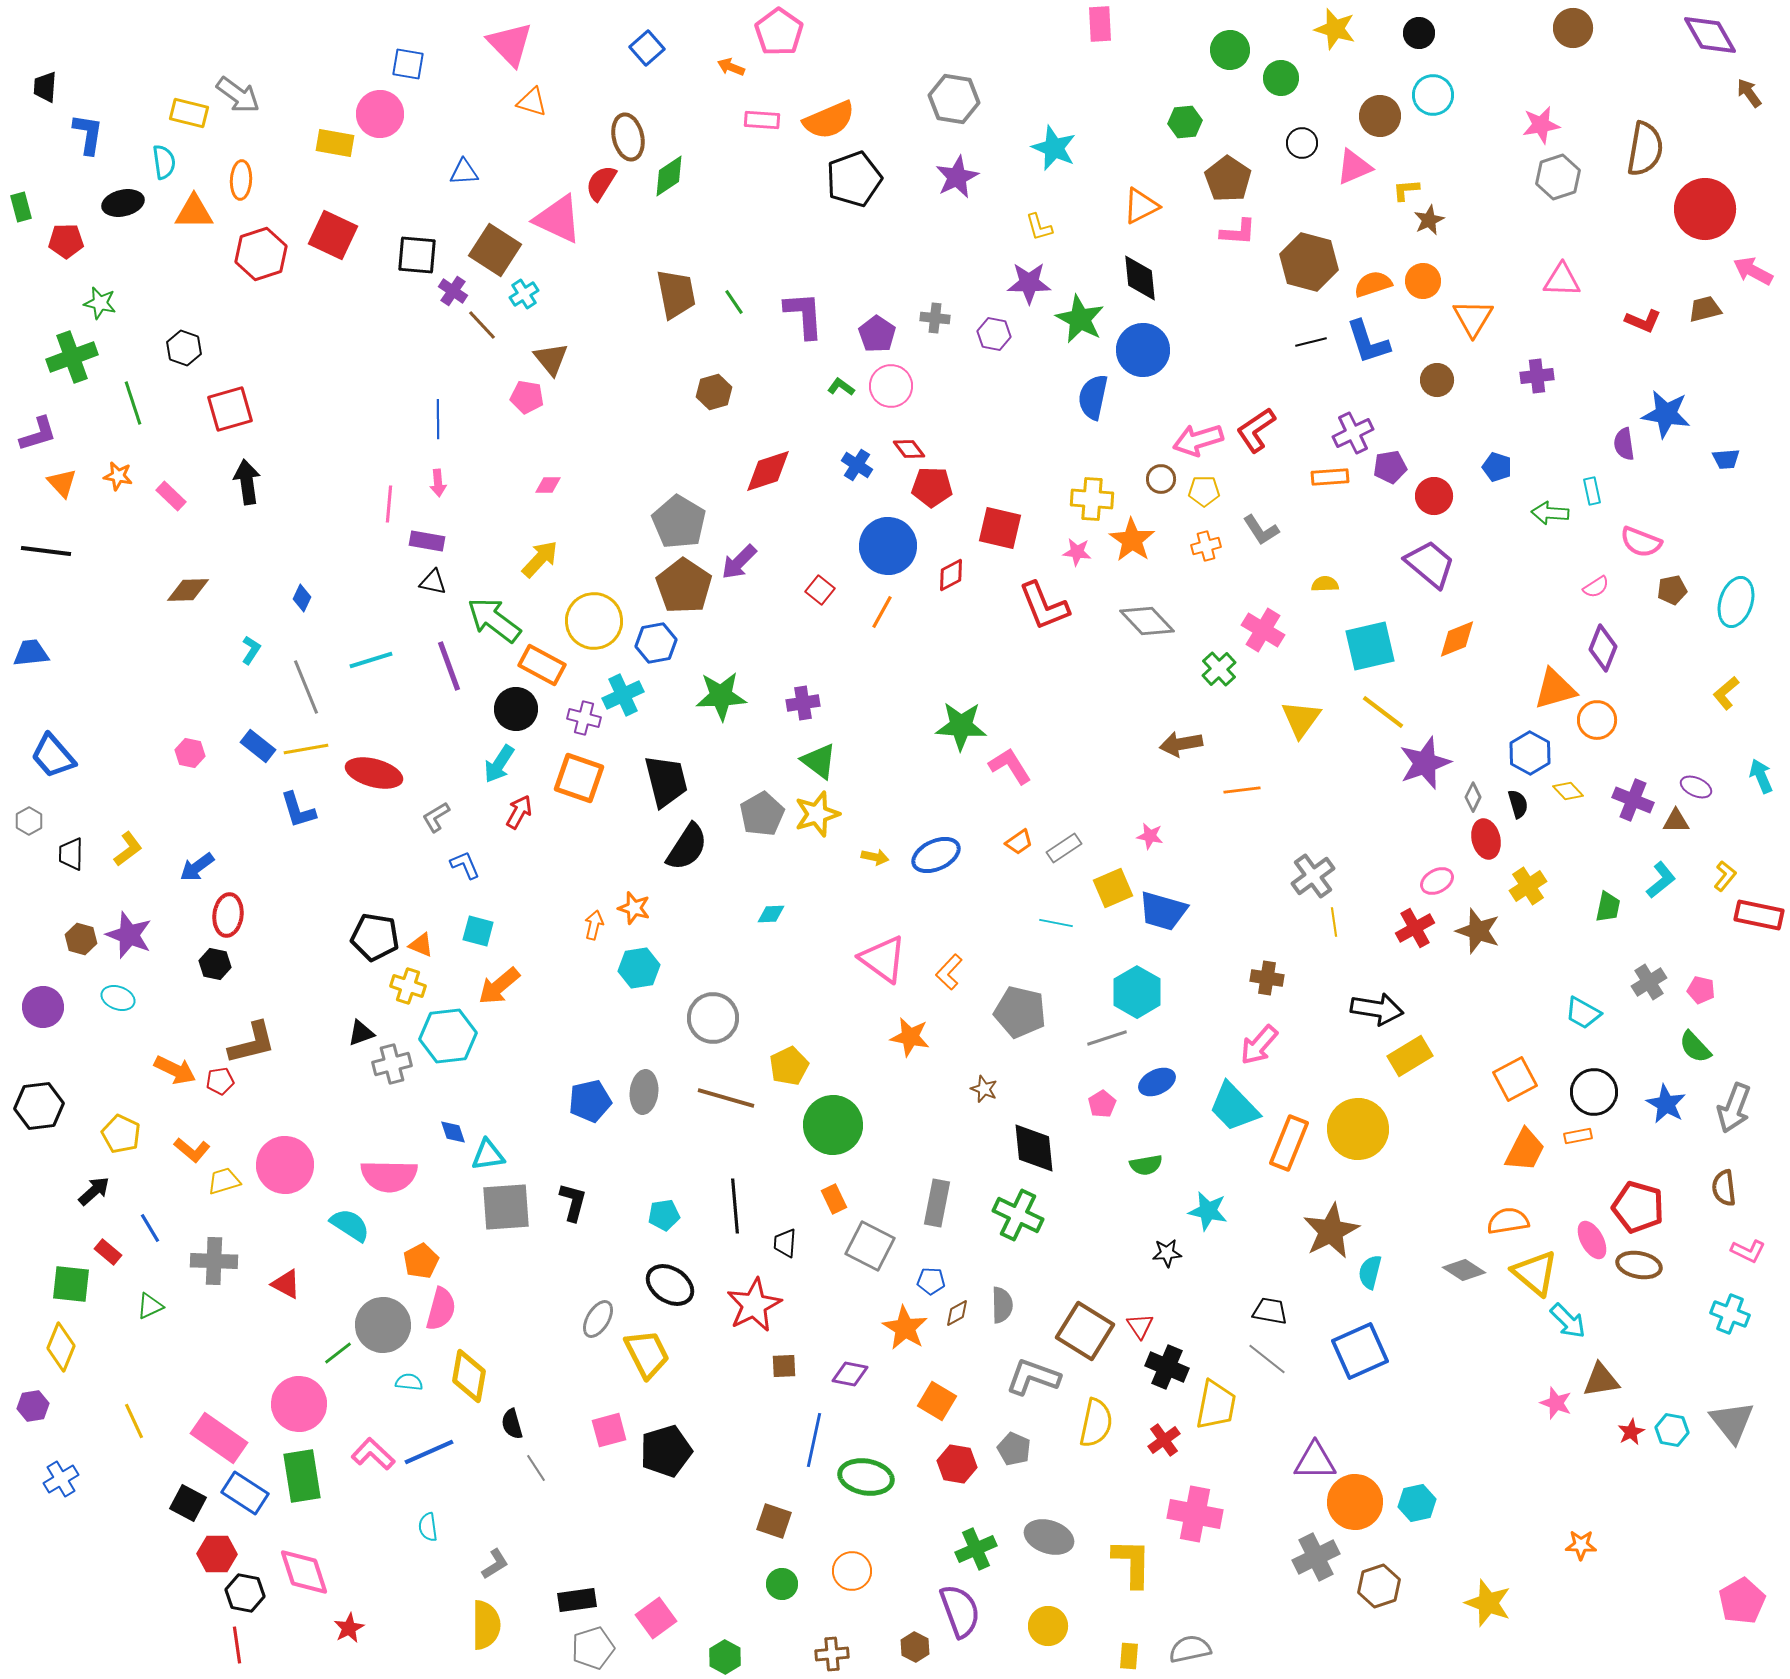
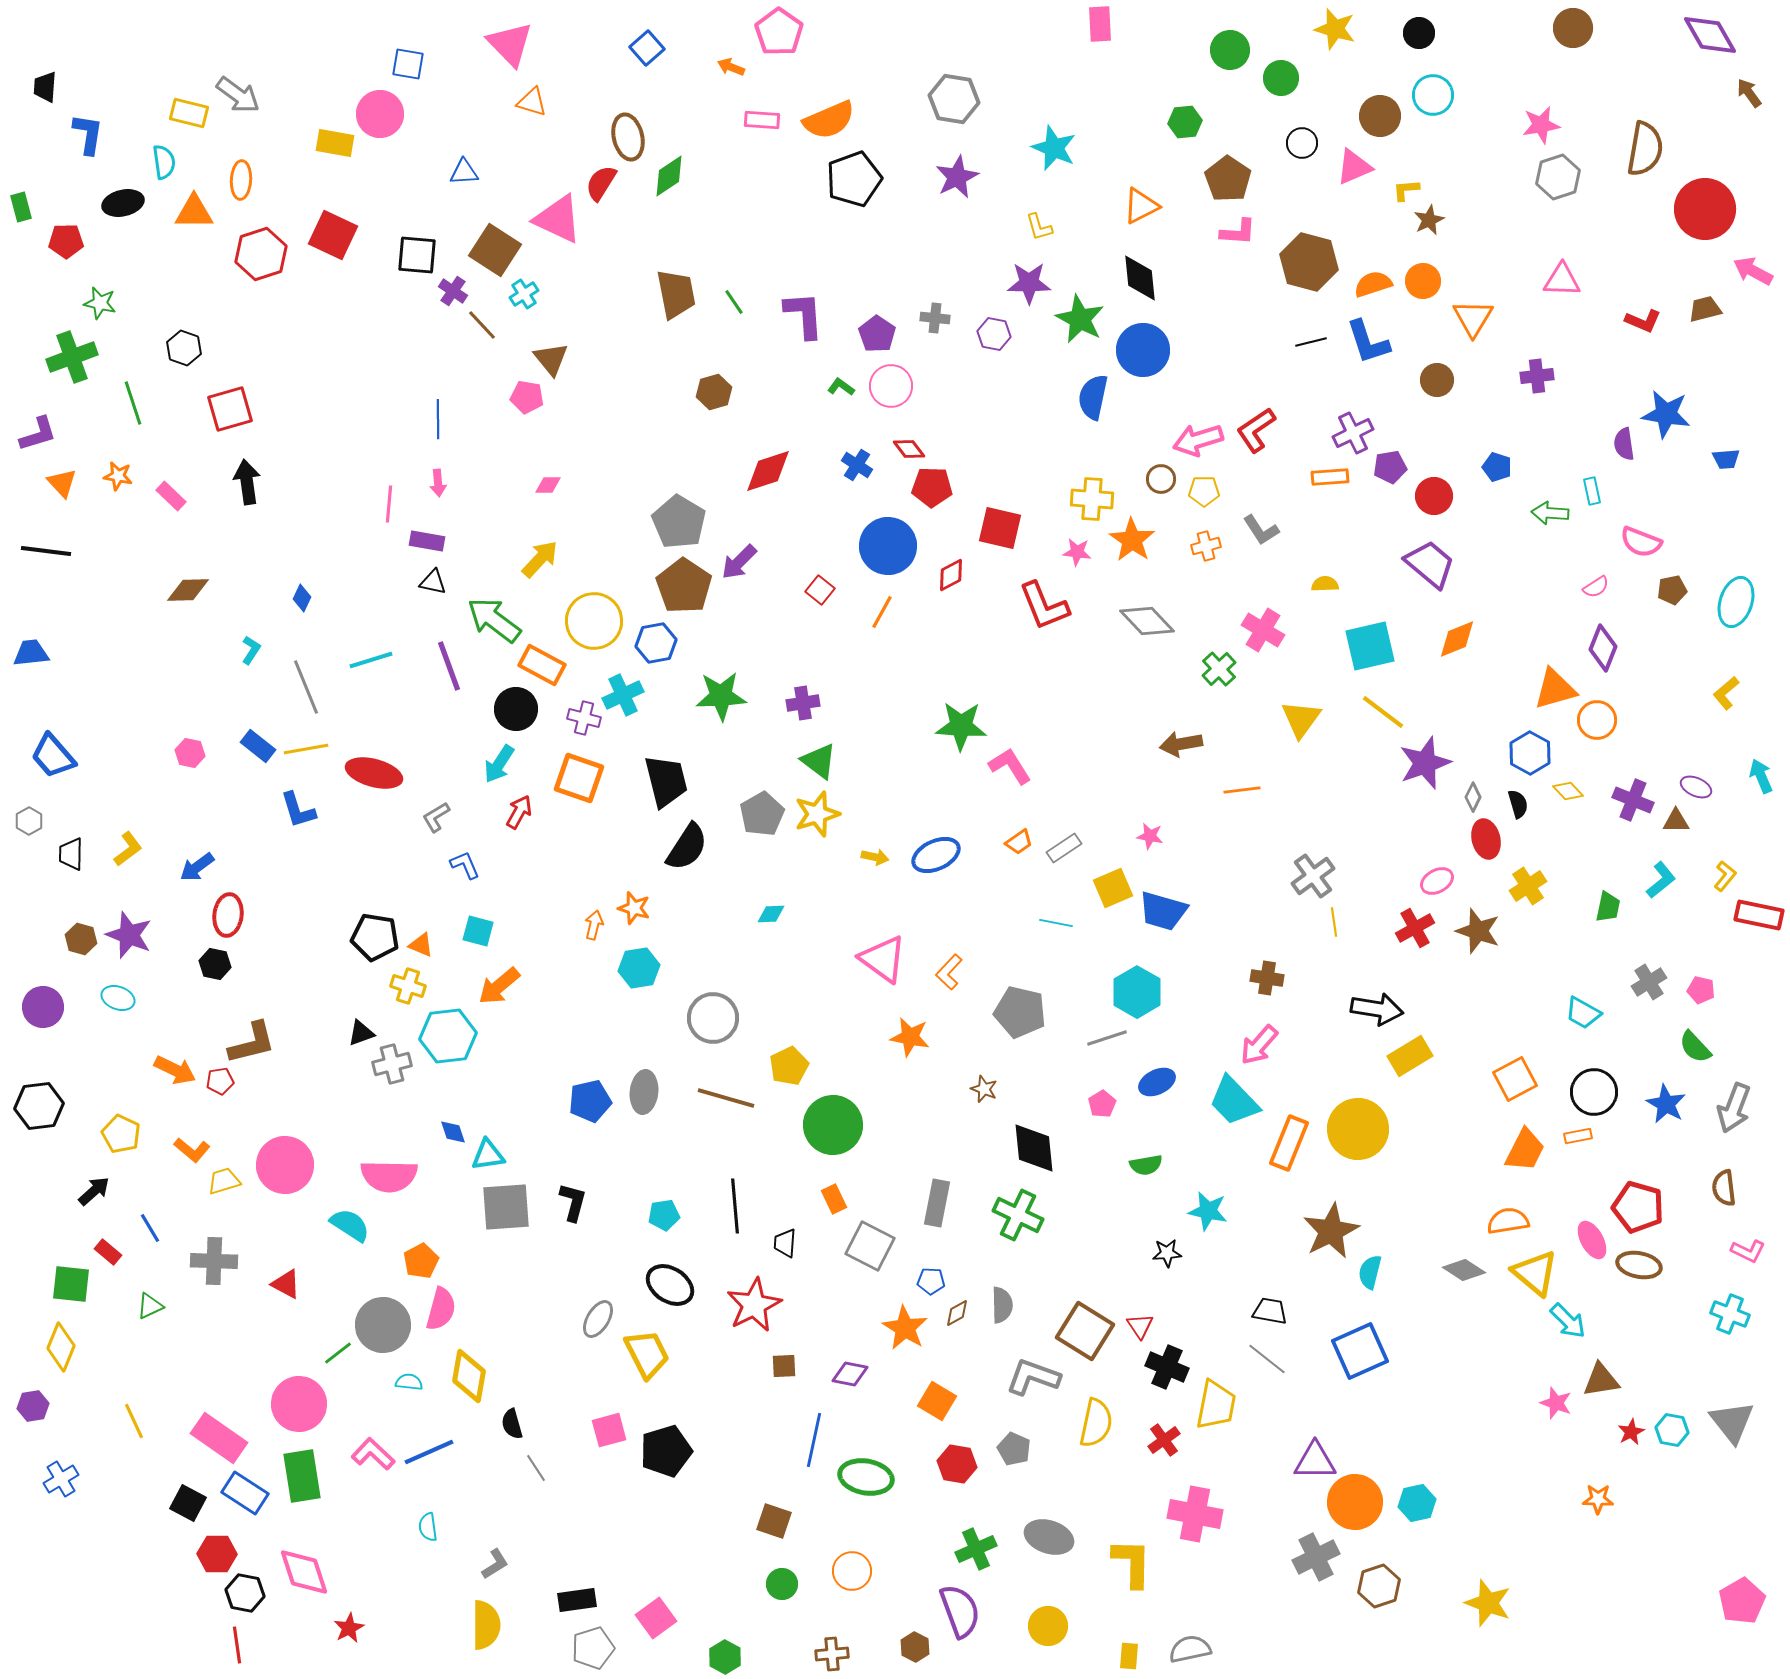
cyan trapezoid at (1234, 1107): moved 6 px up
orange star at (1581, 1545): moved 17 px right, 46 px up
